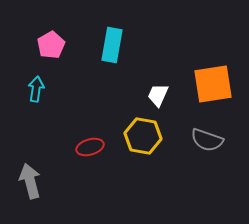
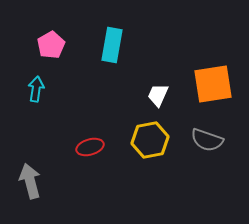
yellow hexagon: moved 7 px right, 4 px down; rotated 21 degrees counterclockwise
